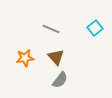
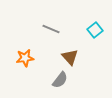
cyan square: moved 2 px down
brown triangle: moved 14 px right
